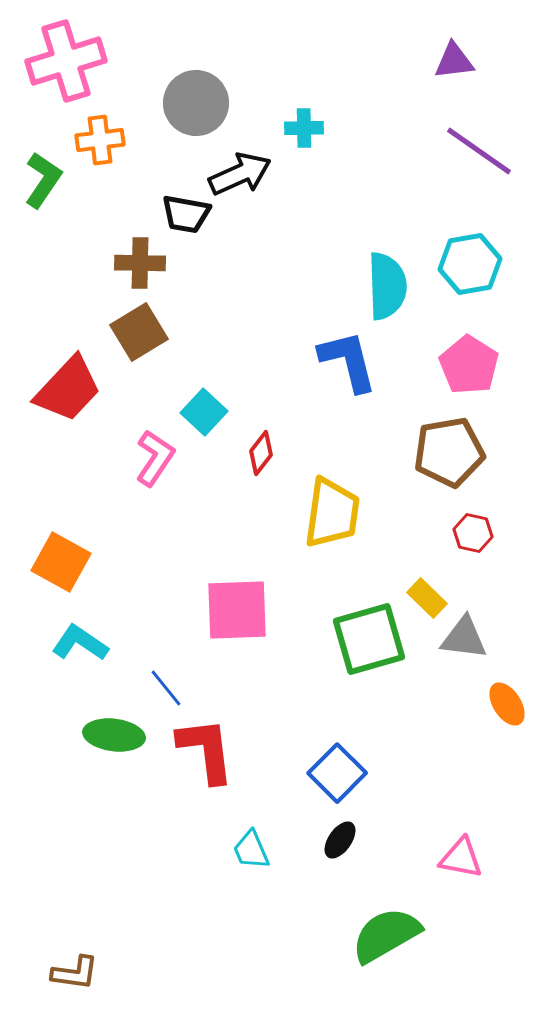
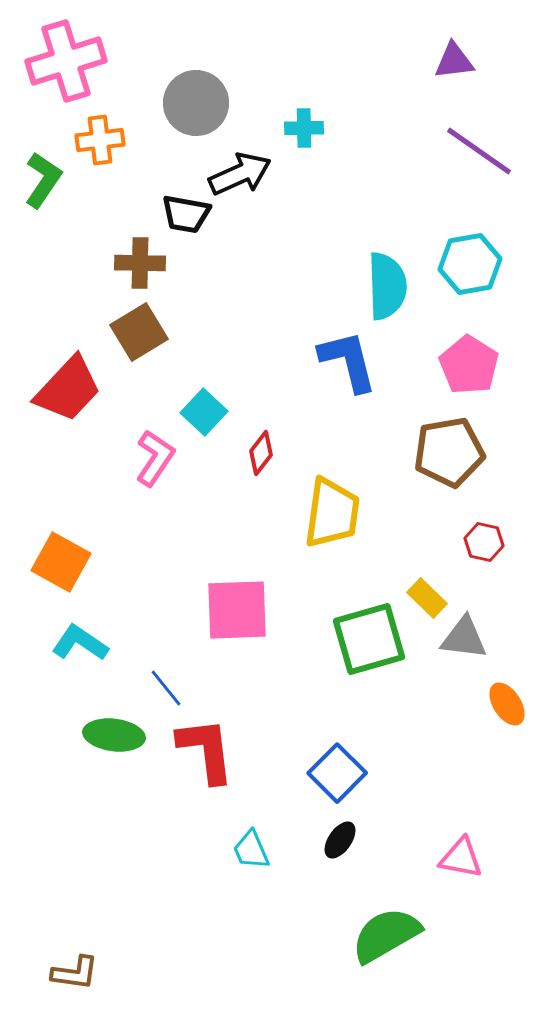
red hexagon: moved 11 px right, 9 px down
